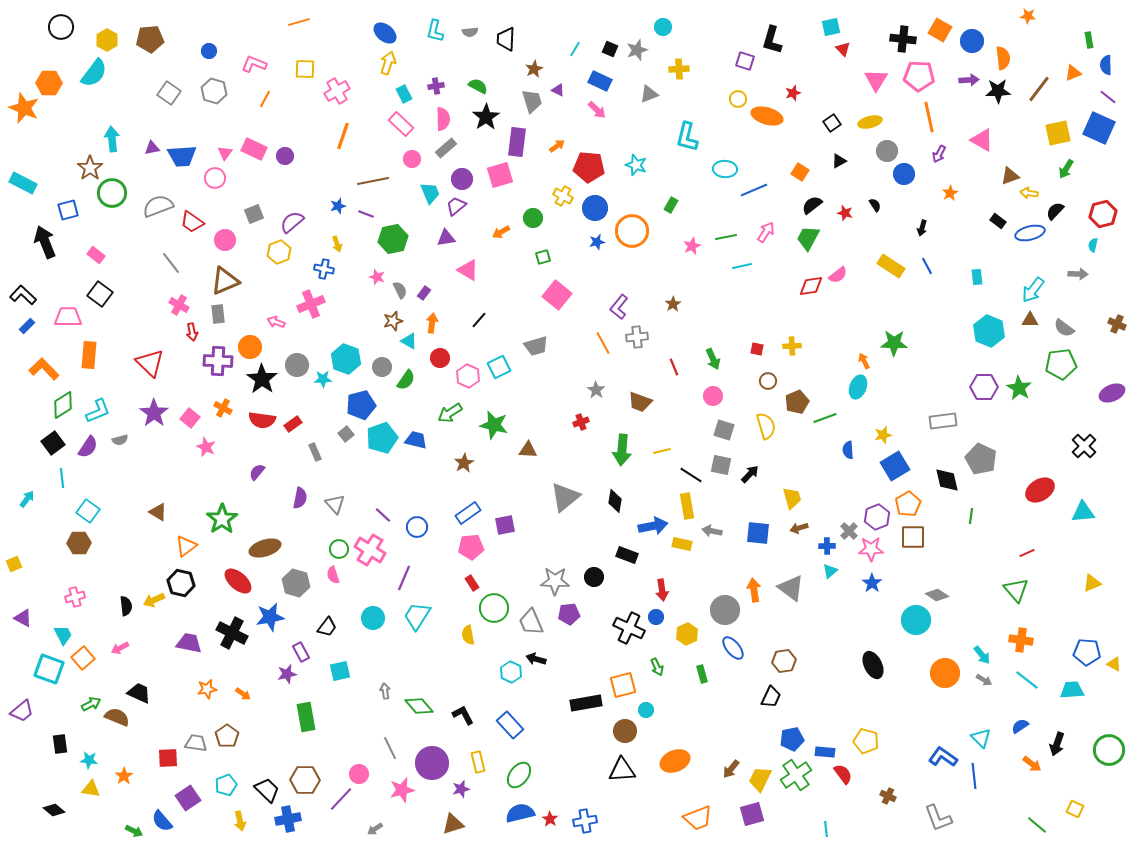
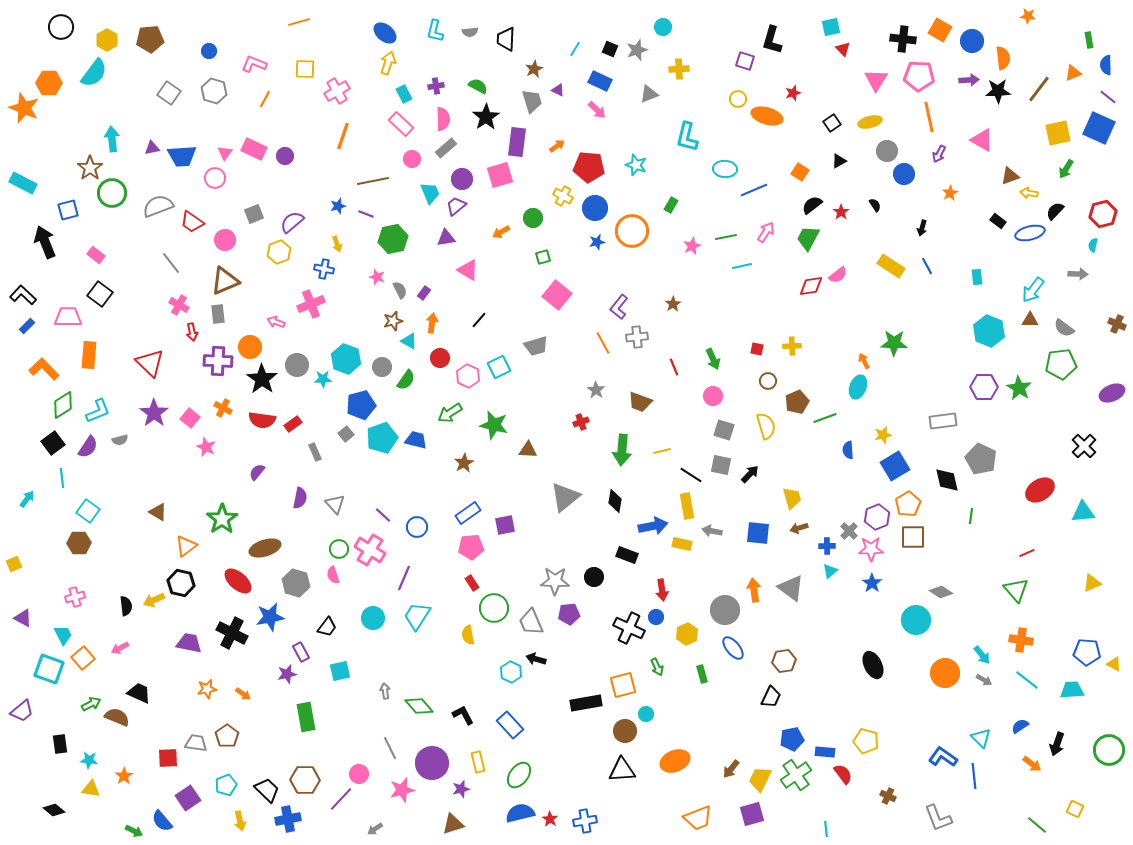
red star at (845, 213): moved 4 px left, 1 px up; rotated 21 degrees clockwise
gray diamond at (937, 595): moved 4 px right, 3 px up
cyan circle at (646, 710): moved 4 px down
